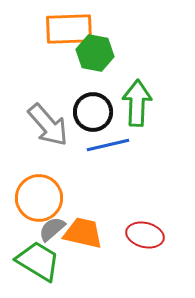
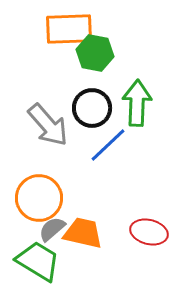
black circle: moved 1 px left, 4 px up
blue line: rotated 30 degrees counterclockwise
red ellipse: moved 4 px right, 3 px up
